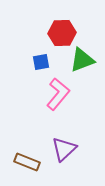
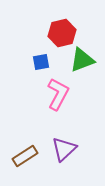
red hexagon: rotated 12 degrees counterclockwise
pink L-shape: rotated 12 degrees counterclockwise
brown rectangle: moved 2 px left, 6 px up; rotated 55 degrees counterclockwise
